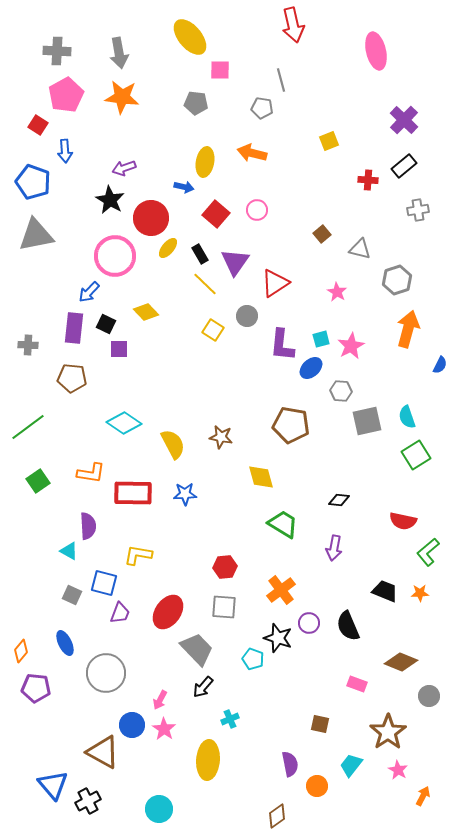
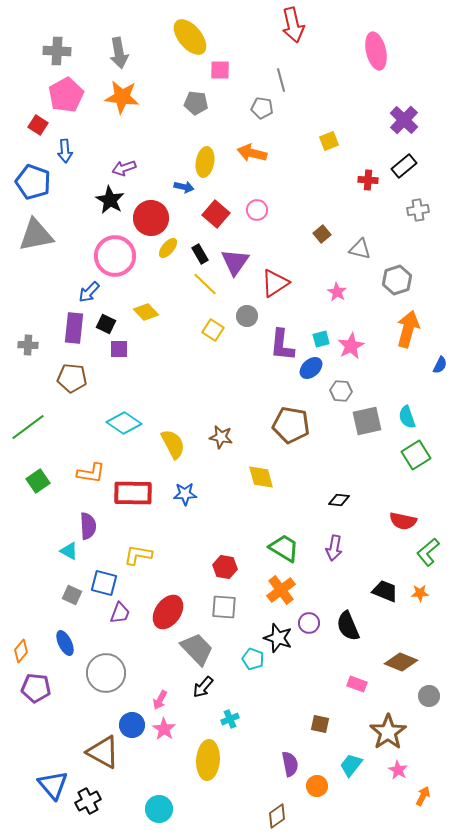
green trapezoid at (283, 524): moved 1 px right, 24 px down
red hexagon at (225, 567): rotated 15 degrees clockwise
